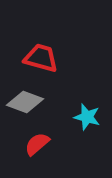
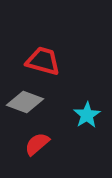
red trapezoid: moved 2 px right, 3 px down
cyan star: moved 2 px up; rotated 24 degrees clockwise
